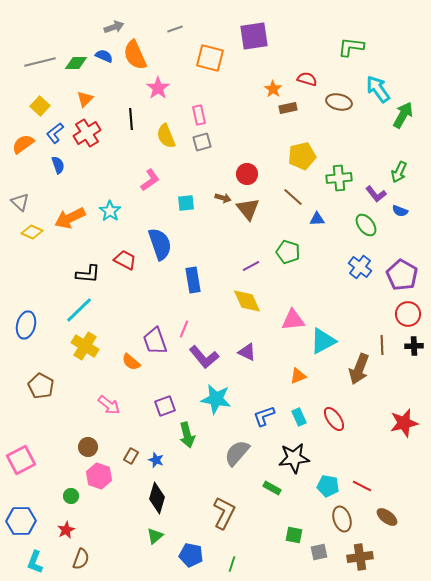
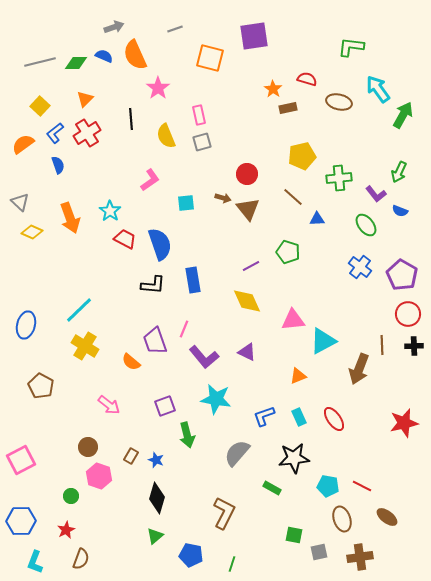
orange arrow at (70, 218): rotated 84 degrees counterclockwise
red trapezoid at (125, 260): moved 21 px up
black L-shape at (88, 274): moved 65 px right, 11 px down
